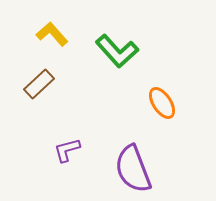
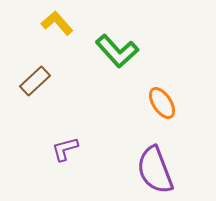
yellow L-shape: moved 5 px right, 11 px up
brown rectangle: moved 4 px left, 3 px up
purple L-shape: moved 2 px left, 1 px up
purple semicircle: moved 22 px right, 1 px down
